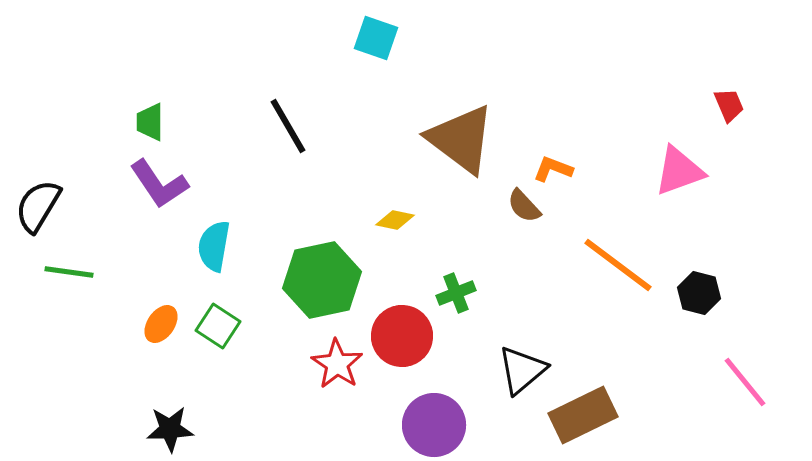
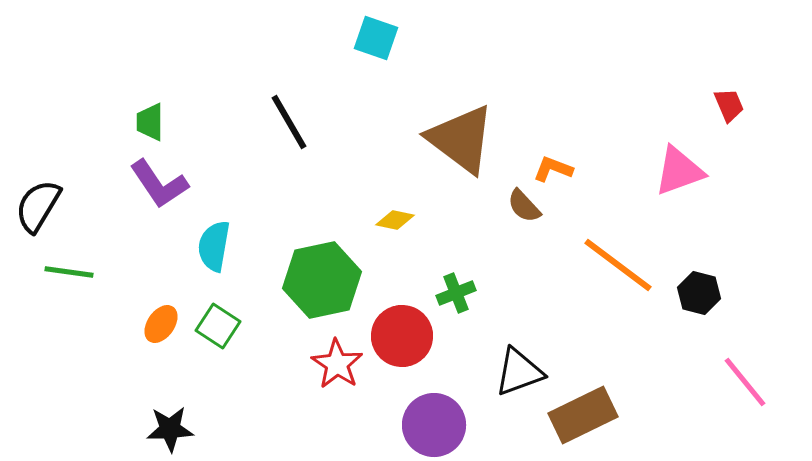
black line: moved 1 px right, 4 px up
black triangle: moved 3 px left, 2 px down; rotated 20 degrees clockwise
